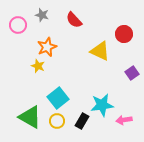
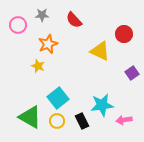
gray star: rotated 16 degrees counterclockwise
orange star: moved 1 px right, 3 px up
black rectangle: rotated 56 degrees counterclockwise
